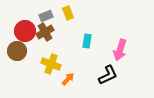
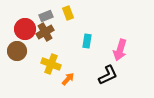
red circle: moved 2 px up
